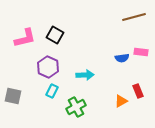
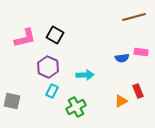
gray square: moved 1 px left, 5 px down
